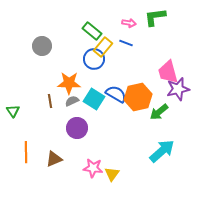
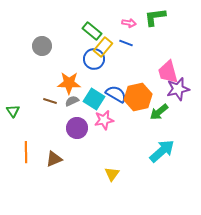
brown line: rotated 64 degrees counterclockwise
pink star: moved 11 px right, 48 px up; rotated 18 degrees counterclockwise
